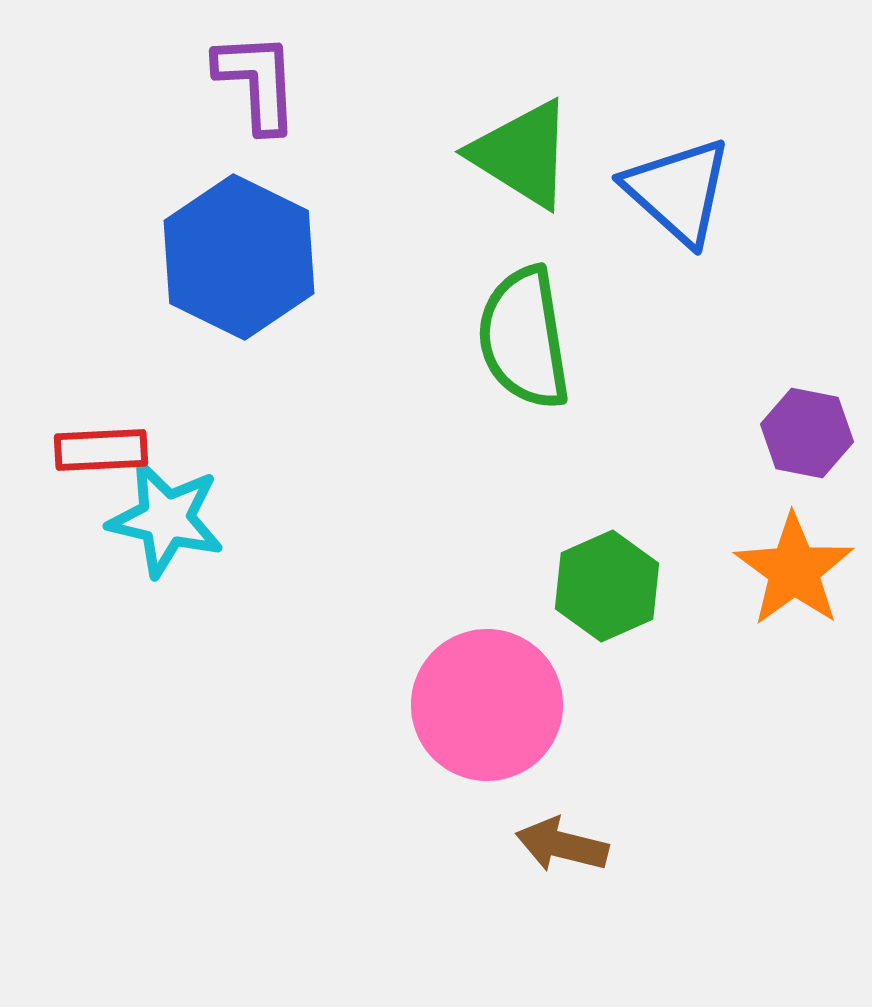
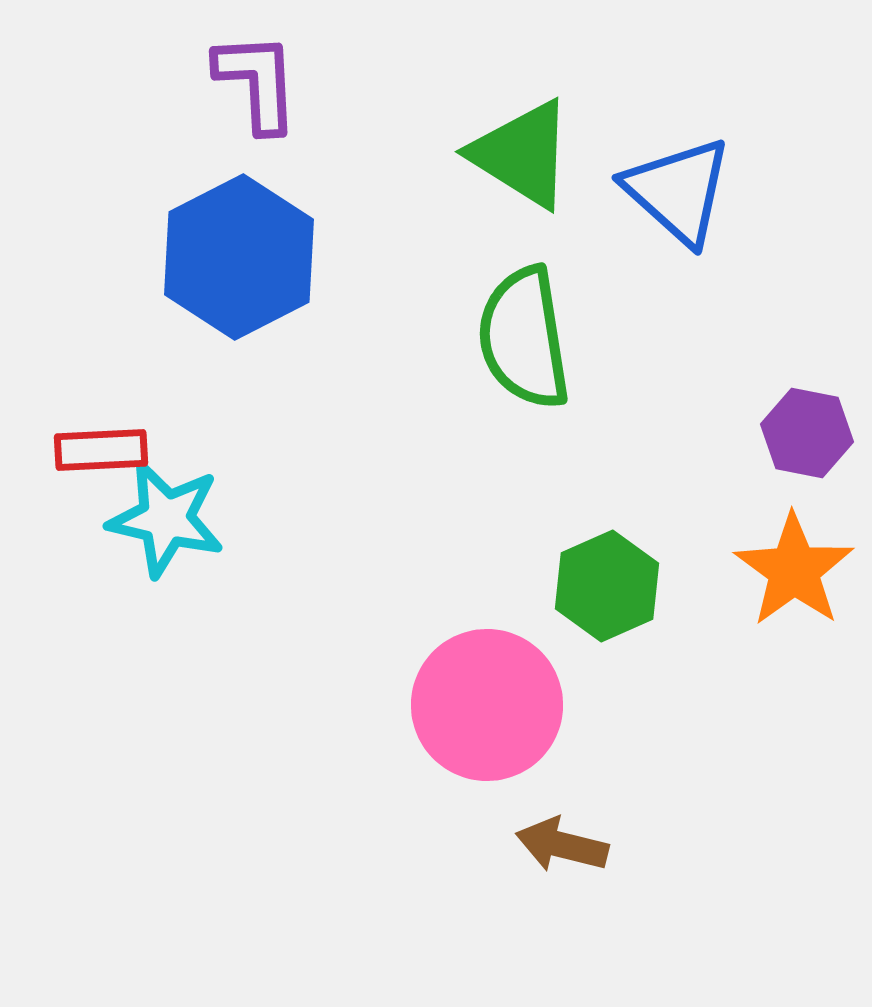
blue hexagon: rotated 7 degrees clockwise
